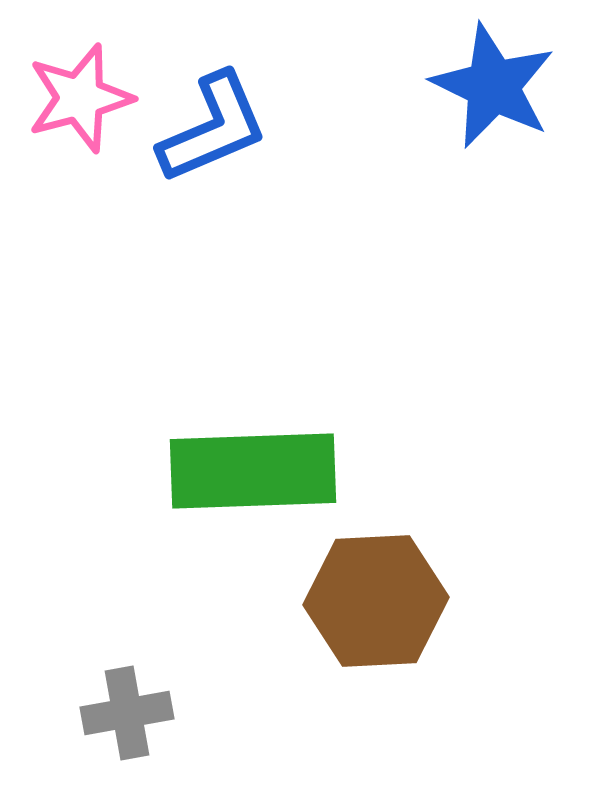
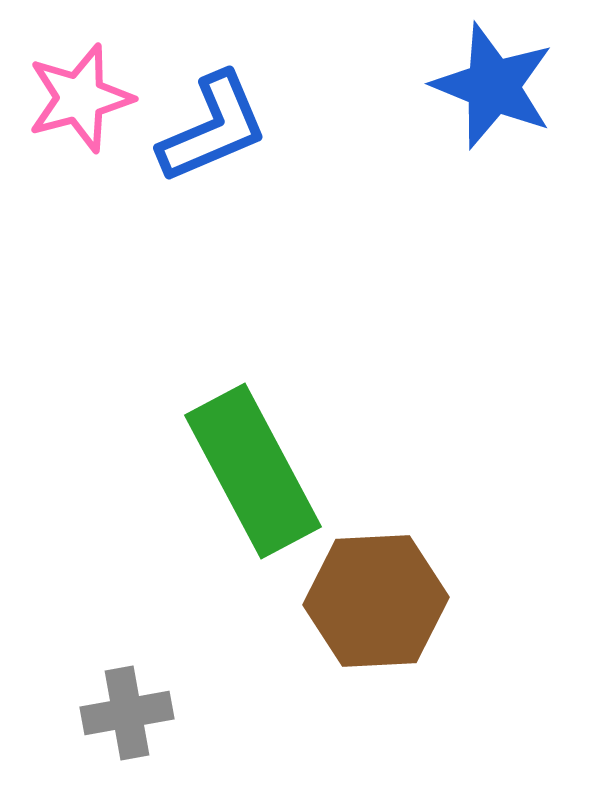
blue star: rotated 4 degrees counterclockwise
green rectangle: rotated 64 degrees clockwise
